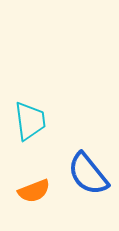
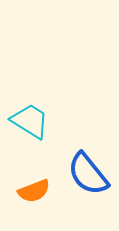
cyan trapezoid: rotated 51 degrees counterclockwise
